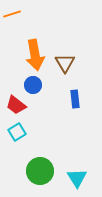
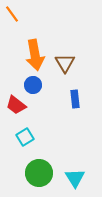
orange line: rotated 72 degrees clockwise
cyan square: moved 8 px right, 5 px down
green circle: moved 1 px left, 2 px down
cyan triangle: moved 2 px left
